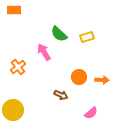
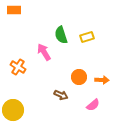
green semicircle: moved 2 px right, 1 px down; rotated 30 degrees clockwise
orange cross: rotated 21 degrees counterclockwise
pink semicircle: moved 2 px right, 8 px up
